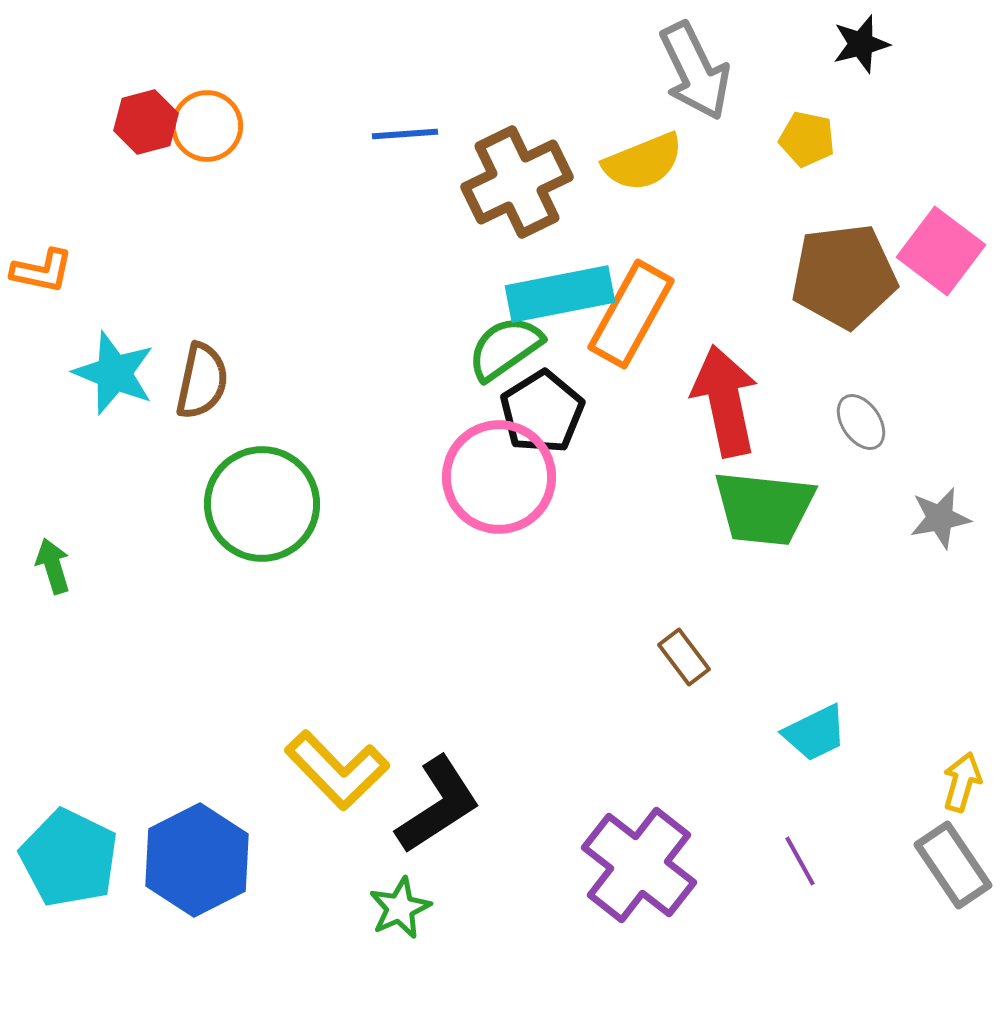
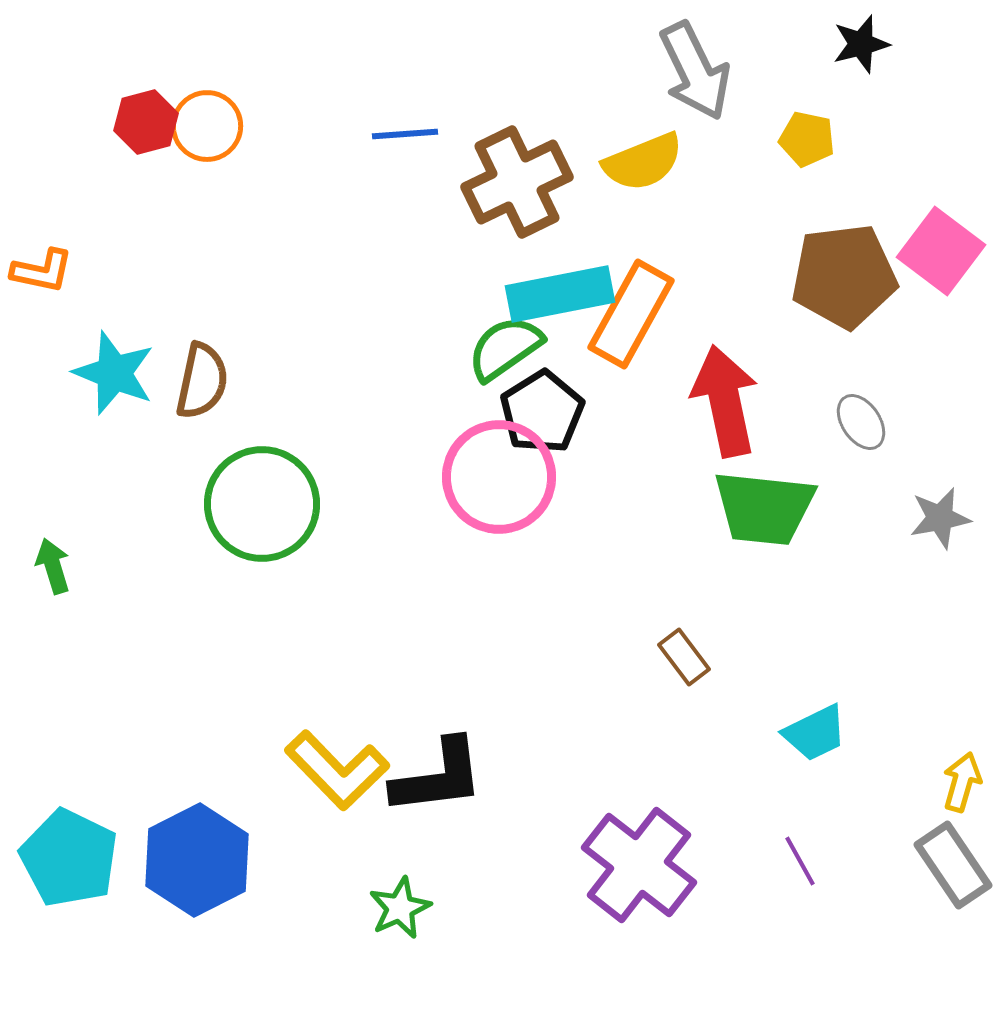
black L-shape: moved 28 px up; rotated 26 degrees clockwise
